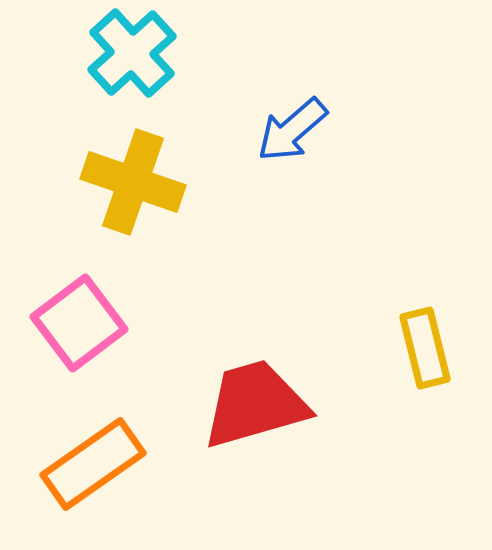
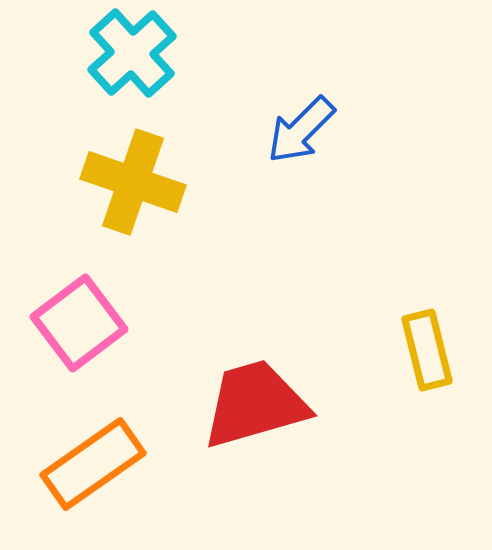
blue arrow: moved 9 px right; rotated 4 degrees counterclockwise
yellow rectangle: moved 2 px right, 2 px down
